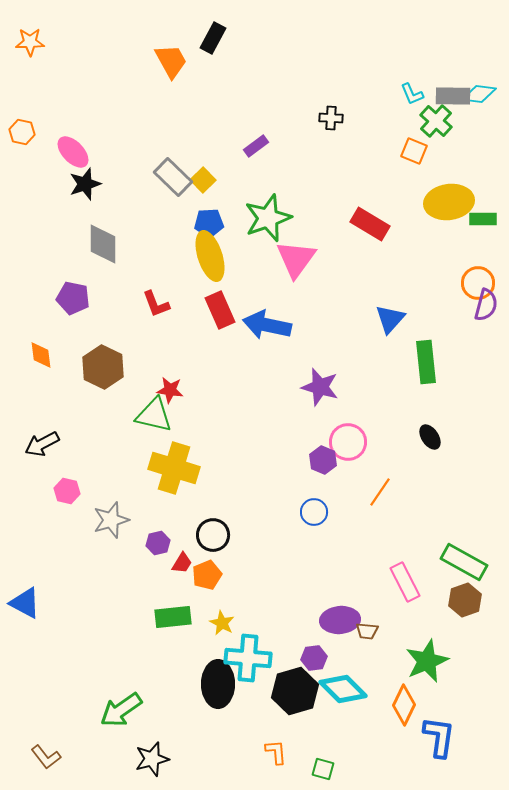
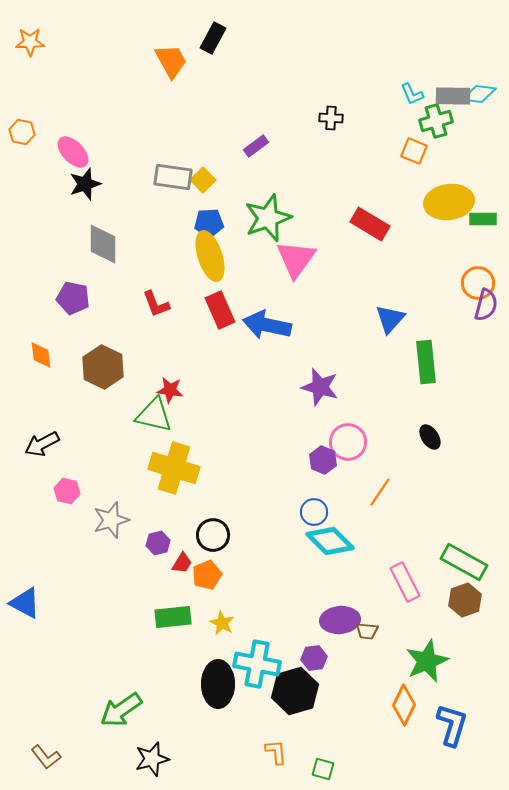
green cross at (436, 121): rotated 32 degrees clockwise
gray rectangle at (173, 177): rotated 36 degrees counterclockwise
cyan cross at (248, 658): moved 9 px right, 6 px down; rotated 6 degrees clockwise
cyan diamond at (343, 689): moved 13 px left, 148 px up
blue L-shape at (439, 737): moved 13 px right, 12 px up; rotated 9 degrees clockwise
